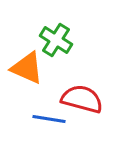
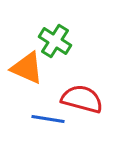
green cross: moved 1 px left, 1 px down
blue line: moved 1 px left
